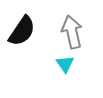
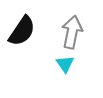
gray arrow: rotated 24 degrees clockwise
